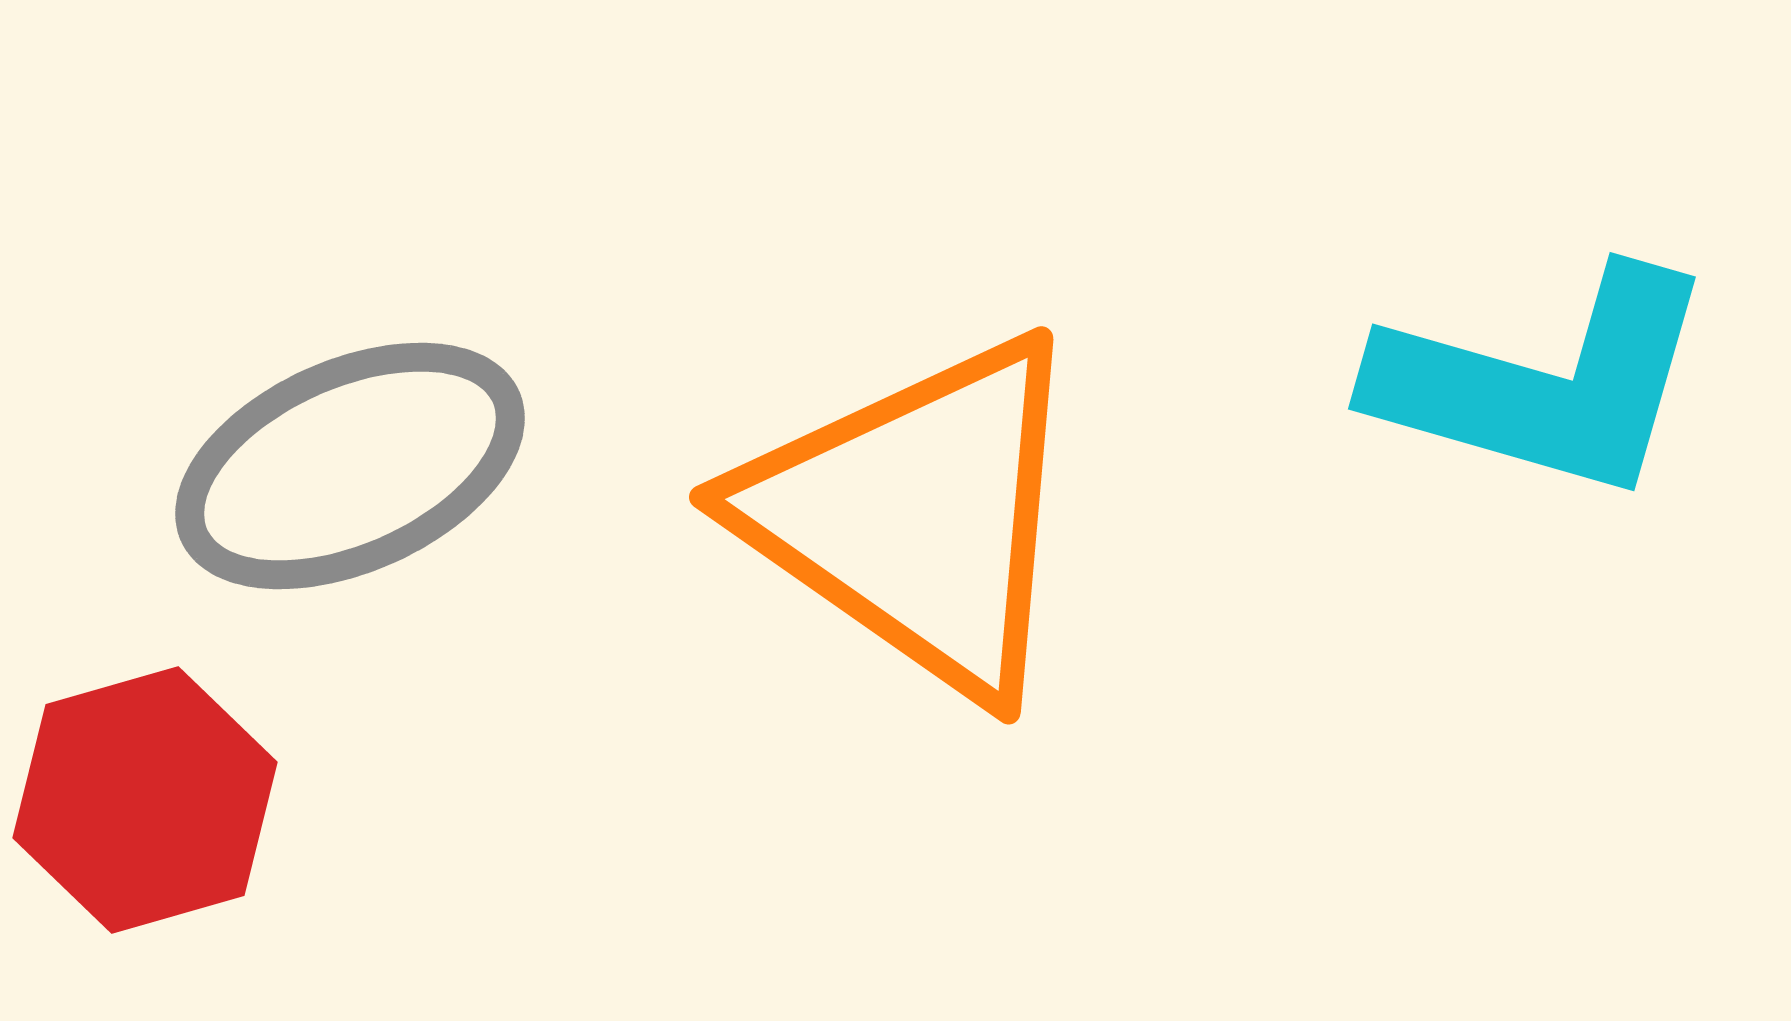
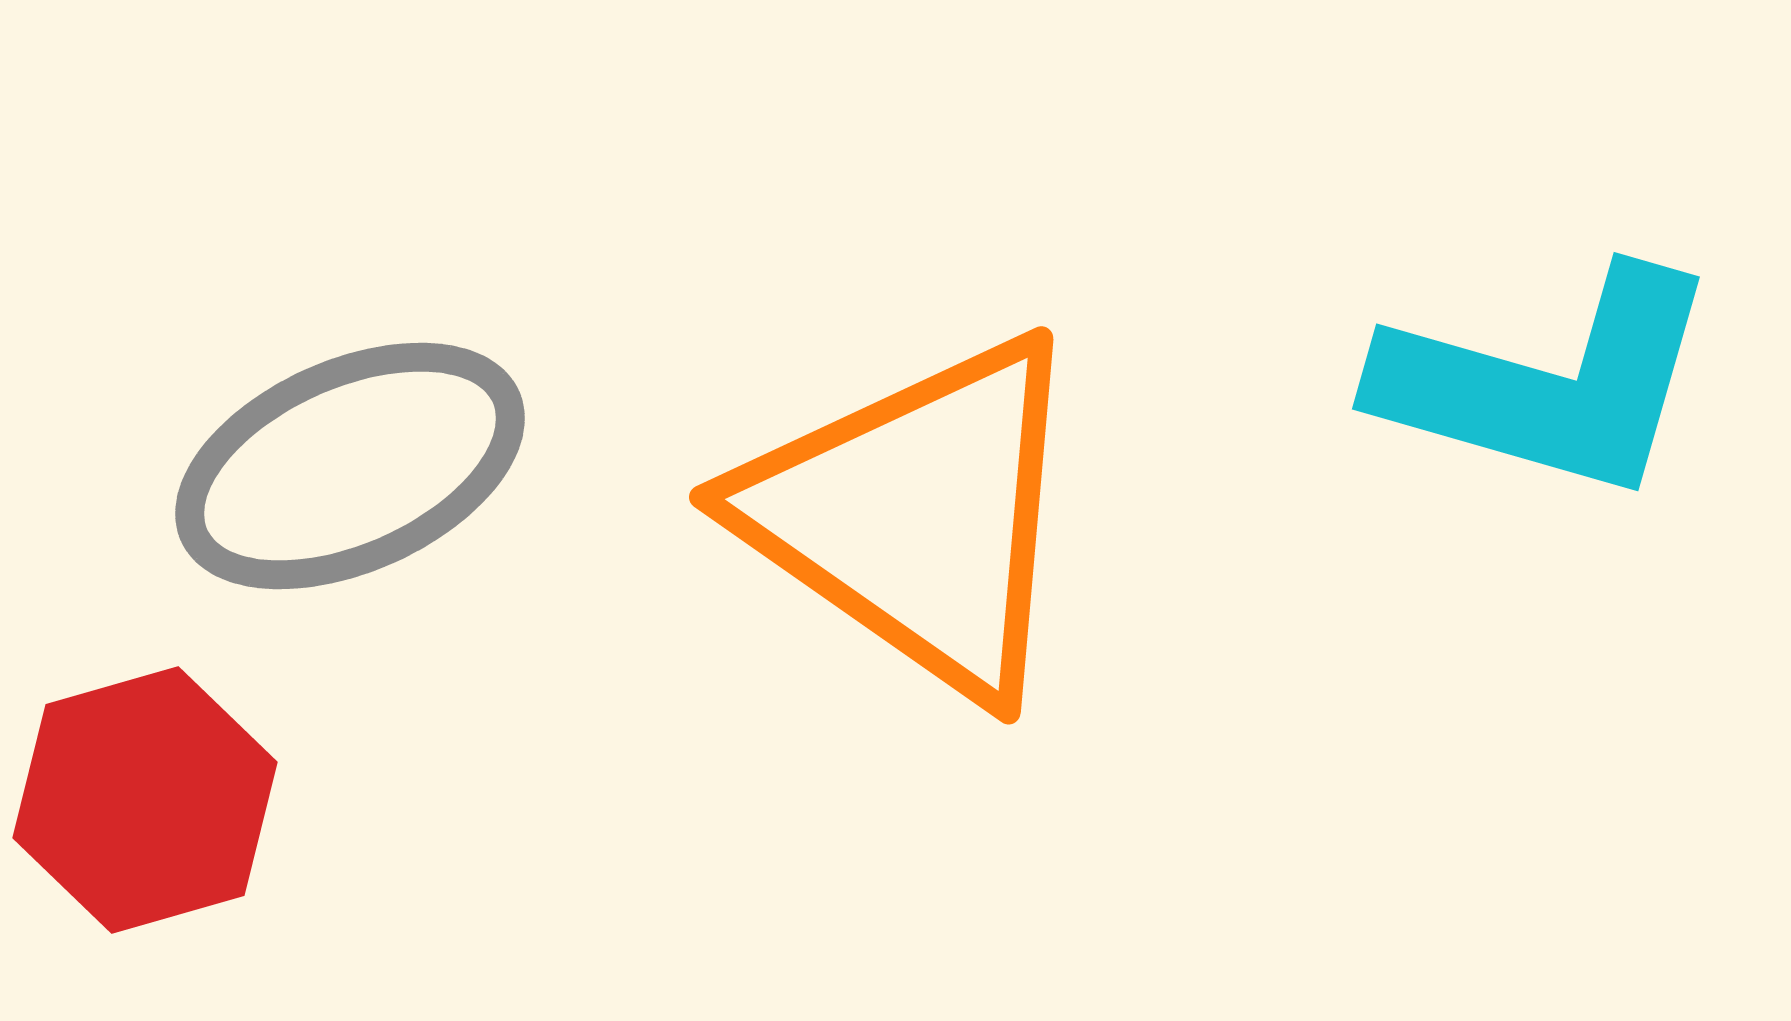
cyan L-shape: moved 4 px right
